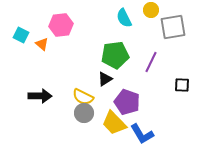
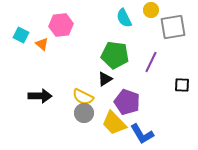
green pentagon: rotated 16 degrees clockwise
